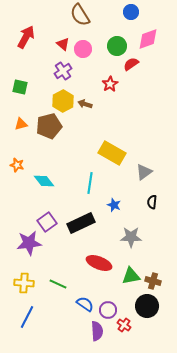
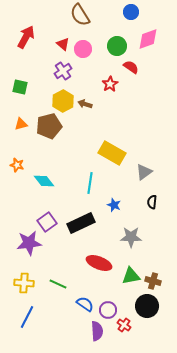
red semicircle: moved 3 px down; rotated 70 degrees clockwise
